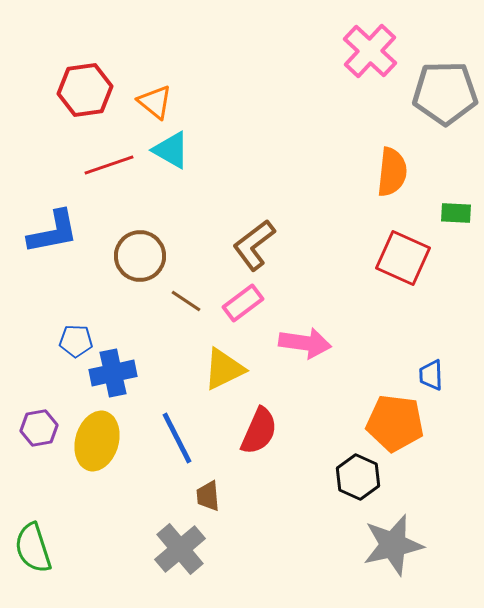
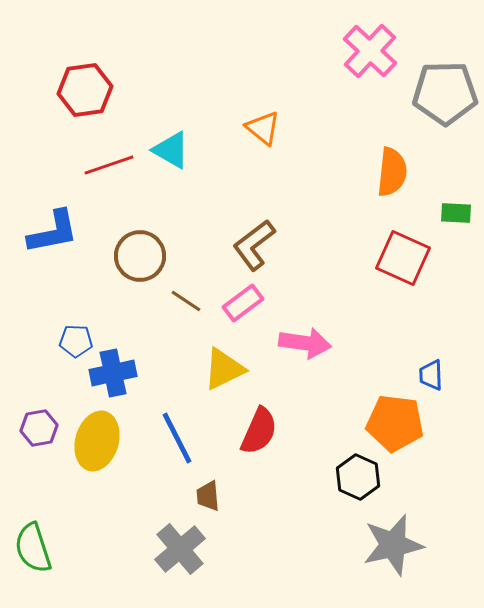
orange triangle: moved 108 px right, 26 px down
